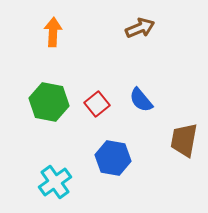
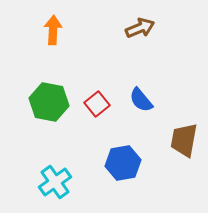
orange arrow: moved 2 px up
blue hexagon: moved 10 px right, 5 px down; rotated 20 degrees counterclockwise
